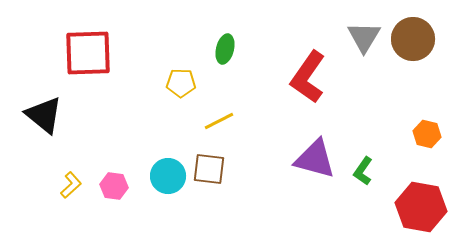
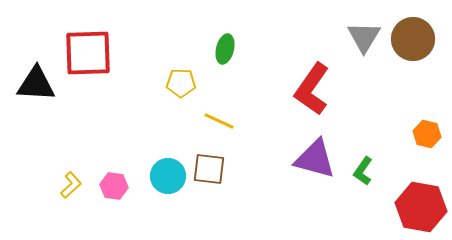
red L-shape: moved 4 px right, 12 px down
black triangle: moved 8 px left, 31 px up; rotated 36 degrees counterclockwise
yellow line: rotated 52 degrees clockwise
